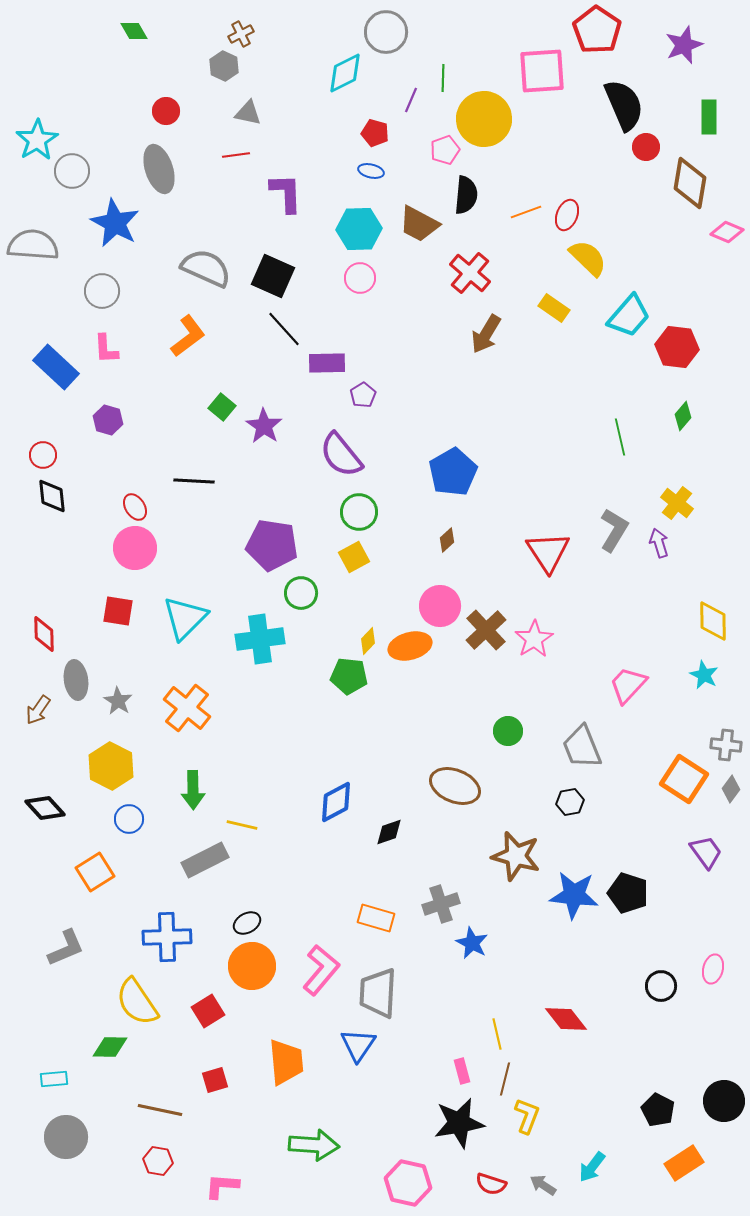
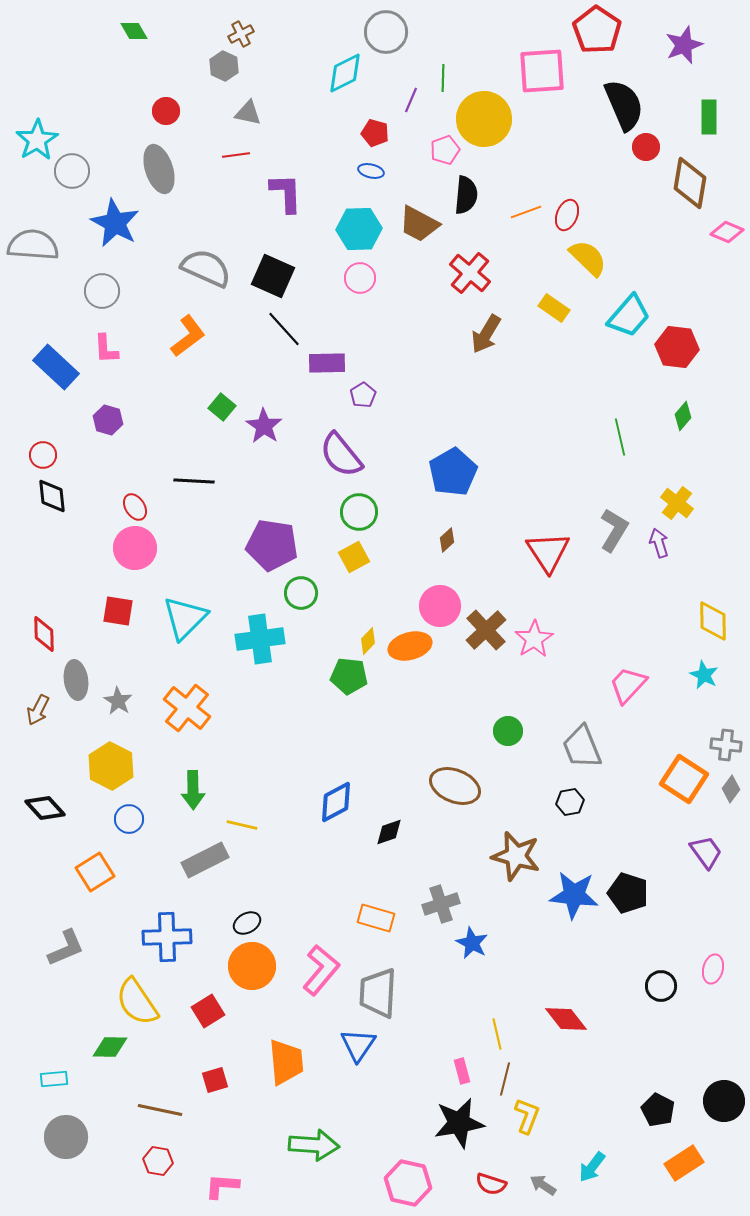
brown arrow at (38, 710): rotated 8 degrees counterclockwise
